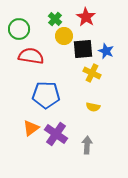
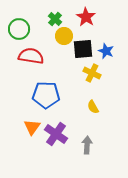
yellow semicircle: rotated 48 degrees clockwise
orange triangle: moved 1 px right, 1 px up; rotated 18 degrees counterclockwise
